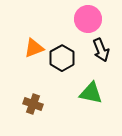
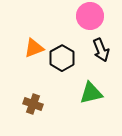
pink circle: moved 2 px right, 3 px up
green triangle: rotated 25 degrees counterclockwise
